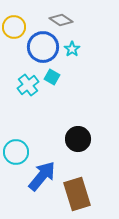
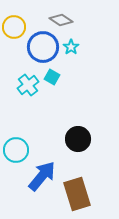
cyan star: moved 1 px left, 2 px up
cyan circle: moved 2 px up
